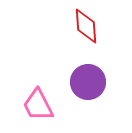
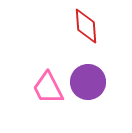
pink trapezoid: moved 10 px right, 17 px up
